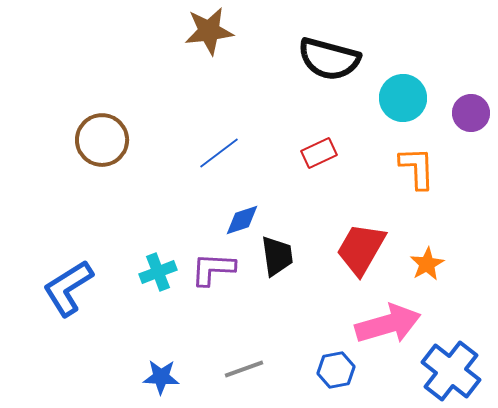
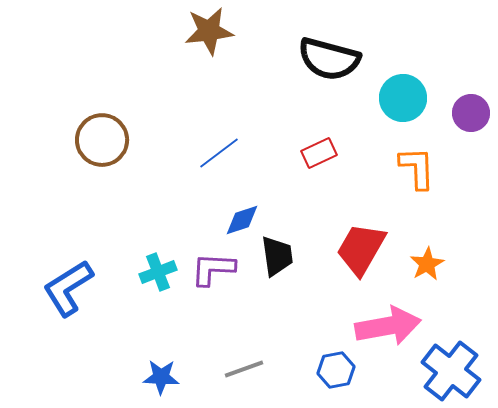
pink arrow: moved 2 px down; rotated 6 degrees clockwise
